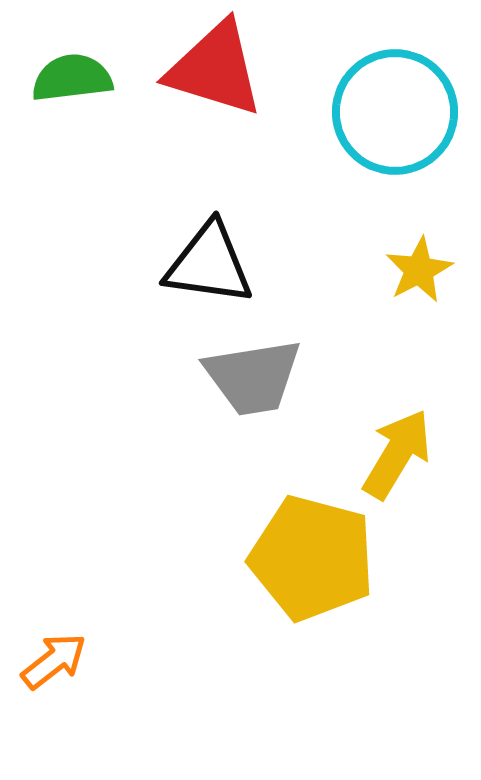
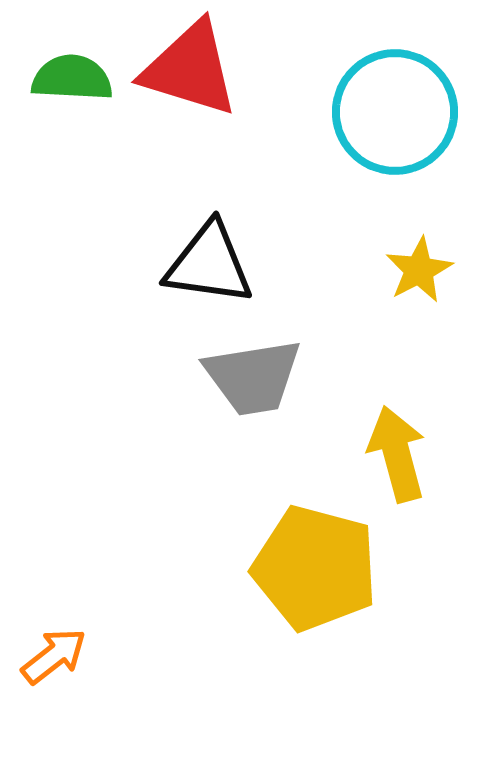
red triangle: moved 25 px left
green semicircle: rotated 10 degrees clockwise
yellow arrow: rotated 46 degrees counterclockwise
yellow pentagon: moved 3 px right, 10 px down
orange arrow: moved 5 px up
